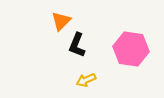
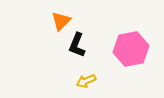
pink hexagon: rotated 20 degrees counterclockwise
yellow arrow: moved 1 px down
